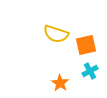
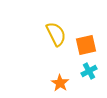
yellow semicircle: rotated 135 degrees counterclockwise
cyan cross: moved 1 px left
